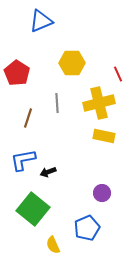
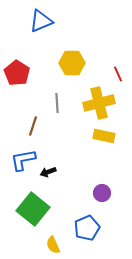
brown line: moved 5 px right, 8 px down
